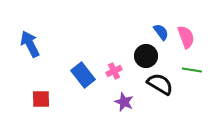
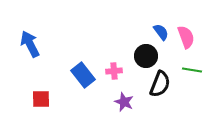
pink cross: rotated 21 degrees clockwise
black semicircle: rotated 80 degrees clockwise
